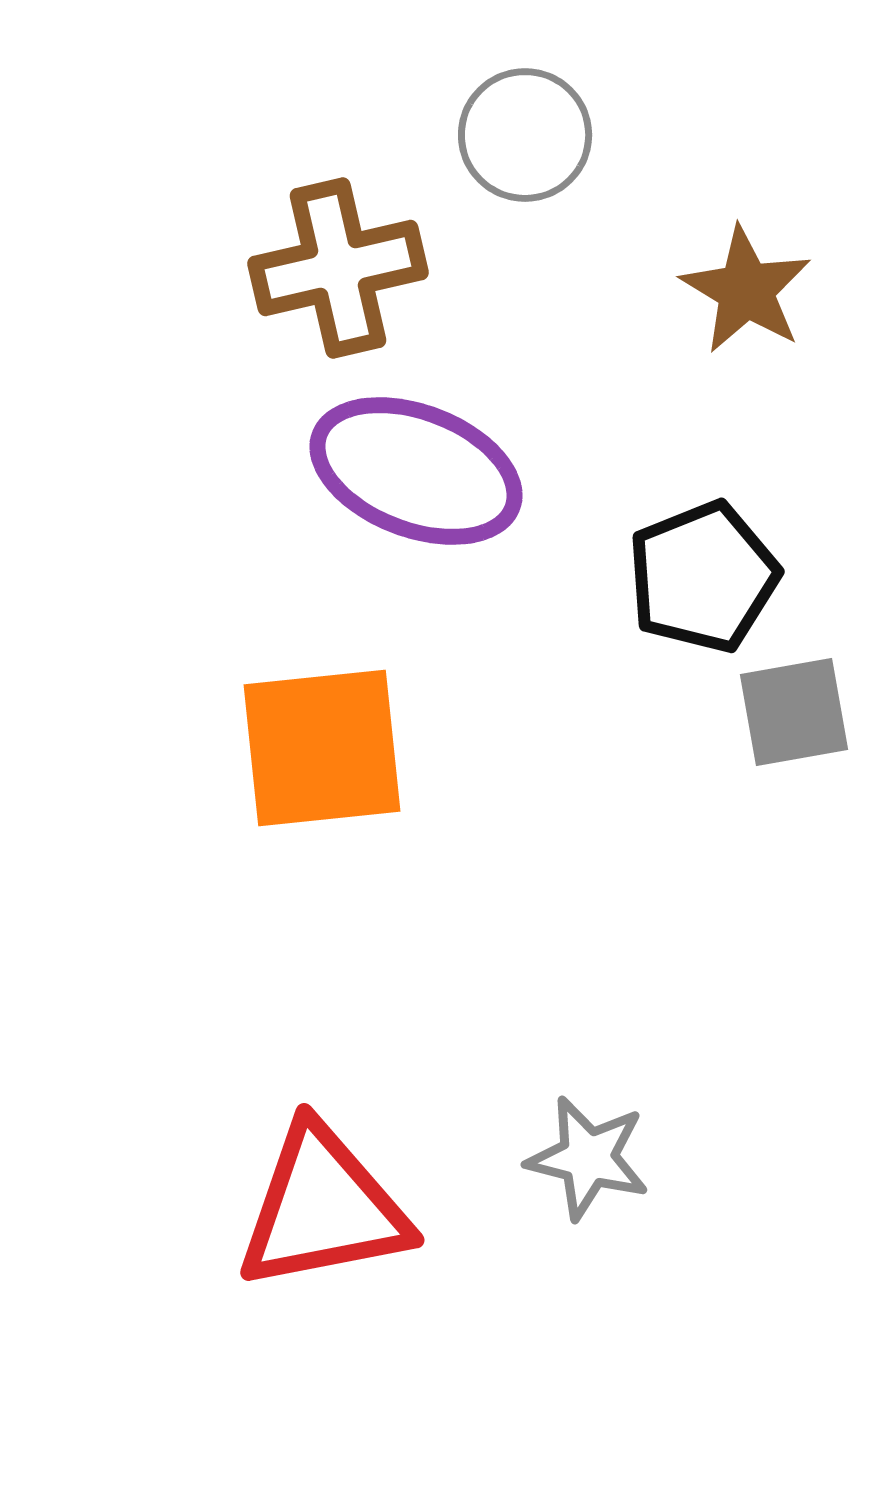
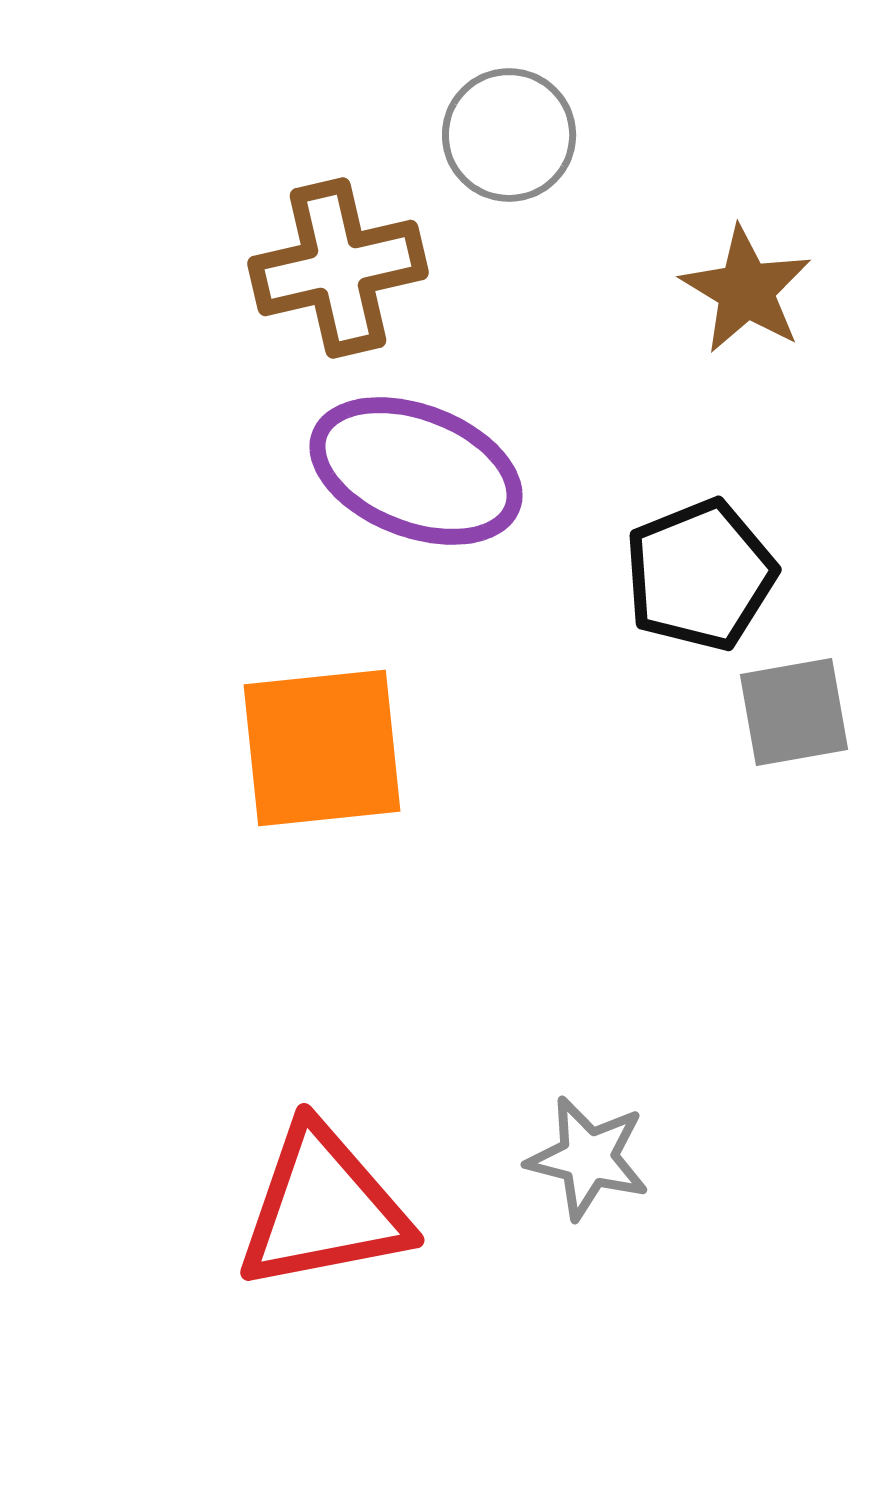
gray circle: moved 16 px left
black pentagon: moved 3 px left, 2 px up
